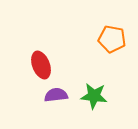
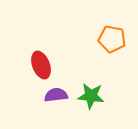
green star: moved 3 px left
